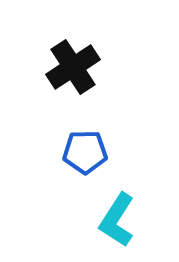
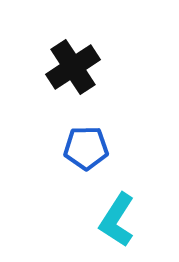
blue pentagon: moved 1 px right, 4 px up
